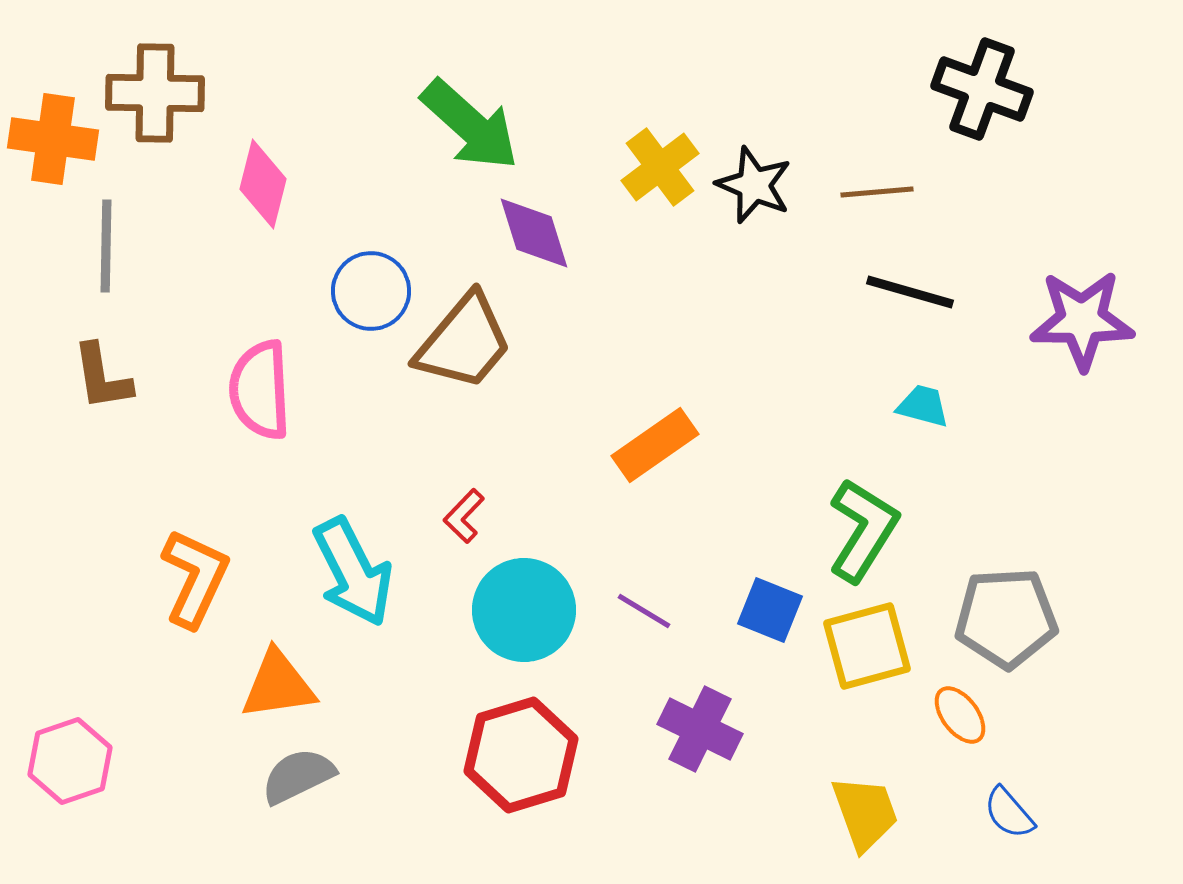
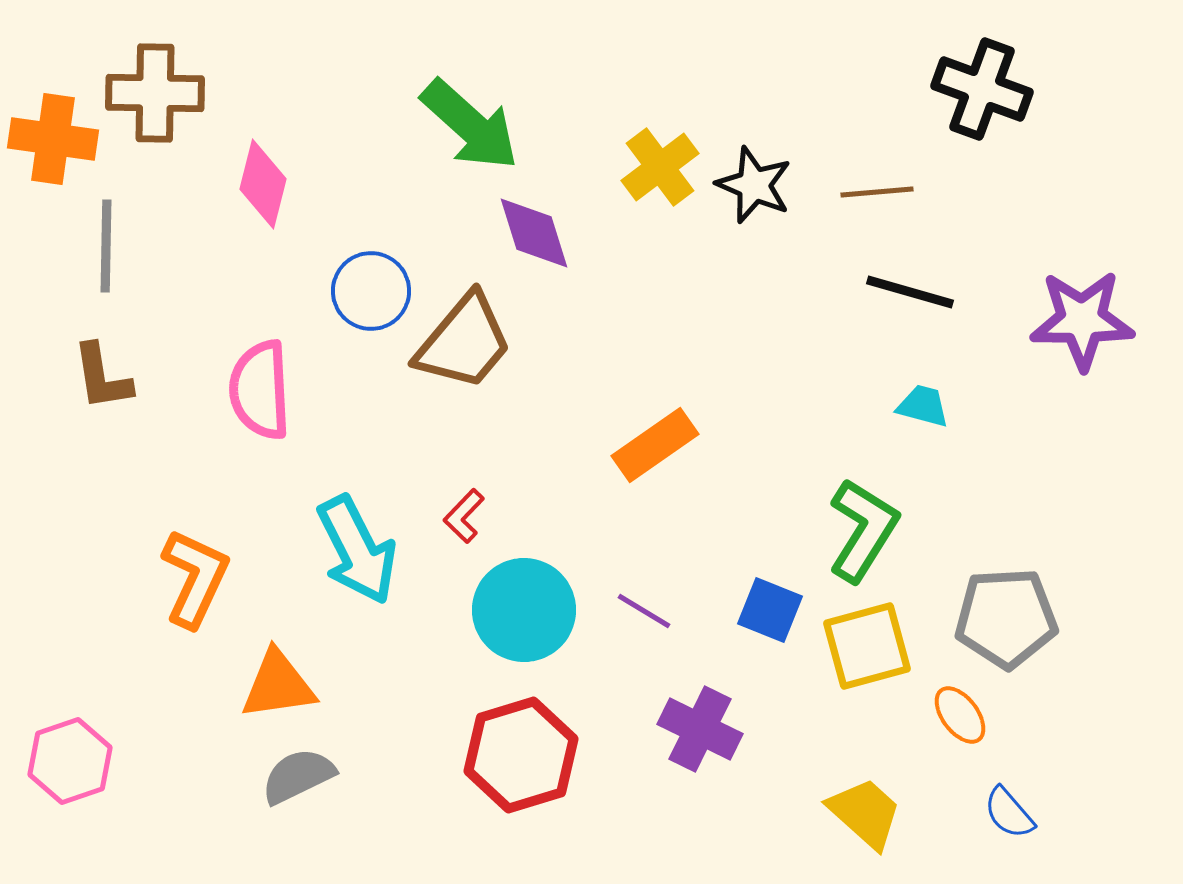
cyan arrow: moved 4 px right, 22 px up
yellow trapezoid: rotated 28 degrees counterclockwise
